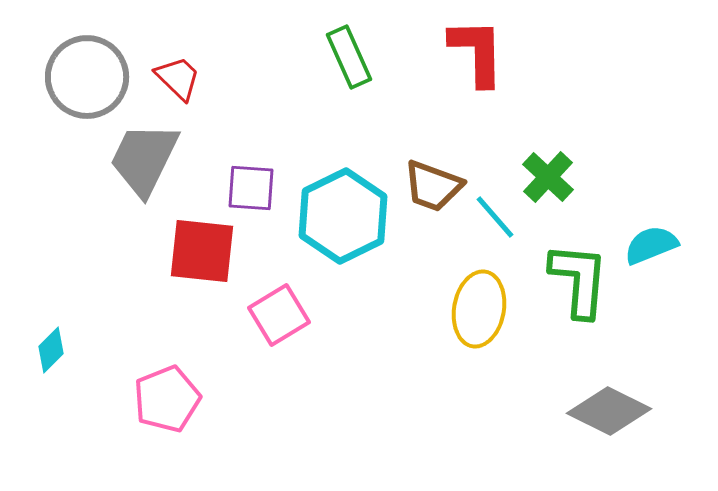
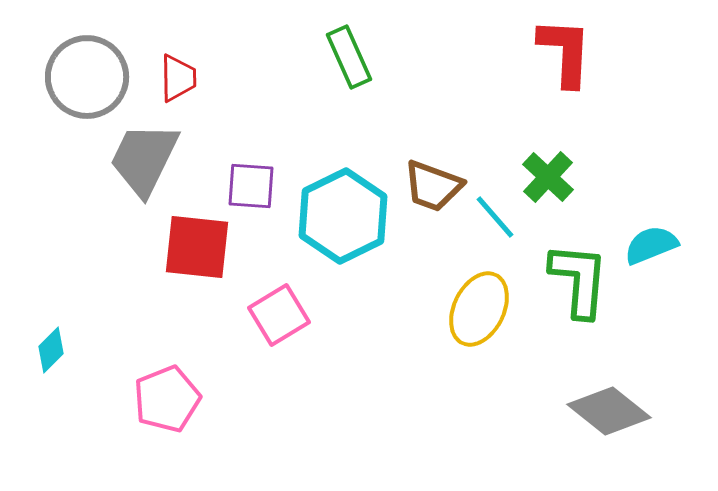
red L-shape: moved 88 px right; rotated 4 degrees clockwise
red trapezoid: rotated 45 degrees clockwise
purple square: moved 2 px up
red square: moved 5 px left, 4 px up
yellow ellipse: rotated 16 degrees clockwise
gray diamond: rotated 12 degrees clockwise
